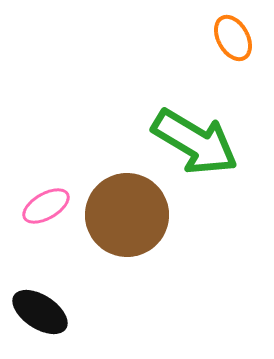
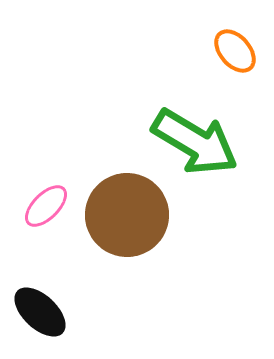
orange ellipse: moved 2 px right, 13 px down; rotated 12 degrees counterclockwise
pink ellipse: rotated 15 degrees counterclockwise
black ellipse: rotated 10 degrees clockwise
